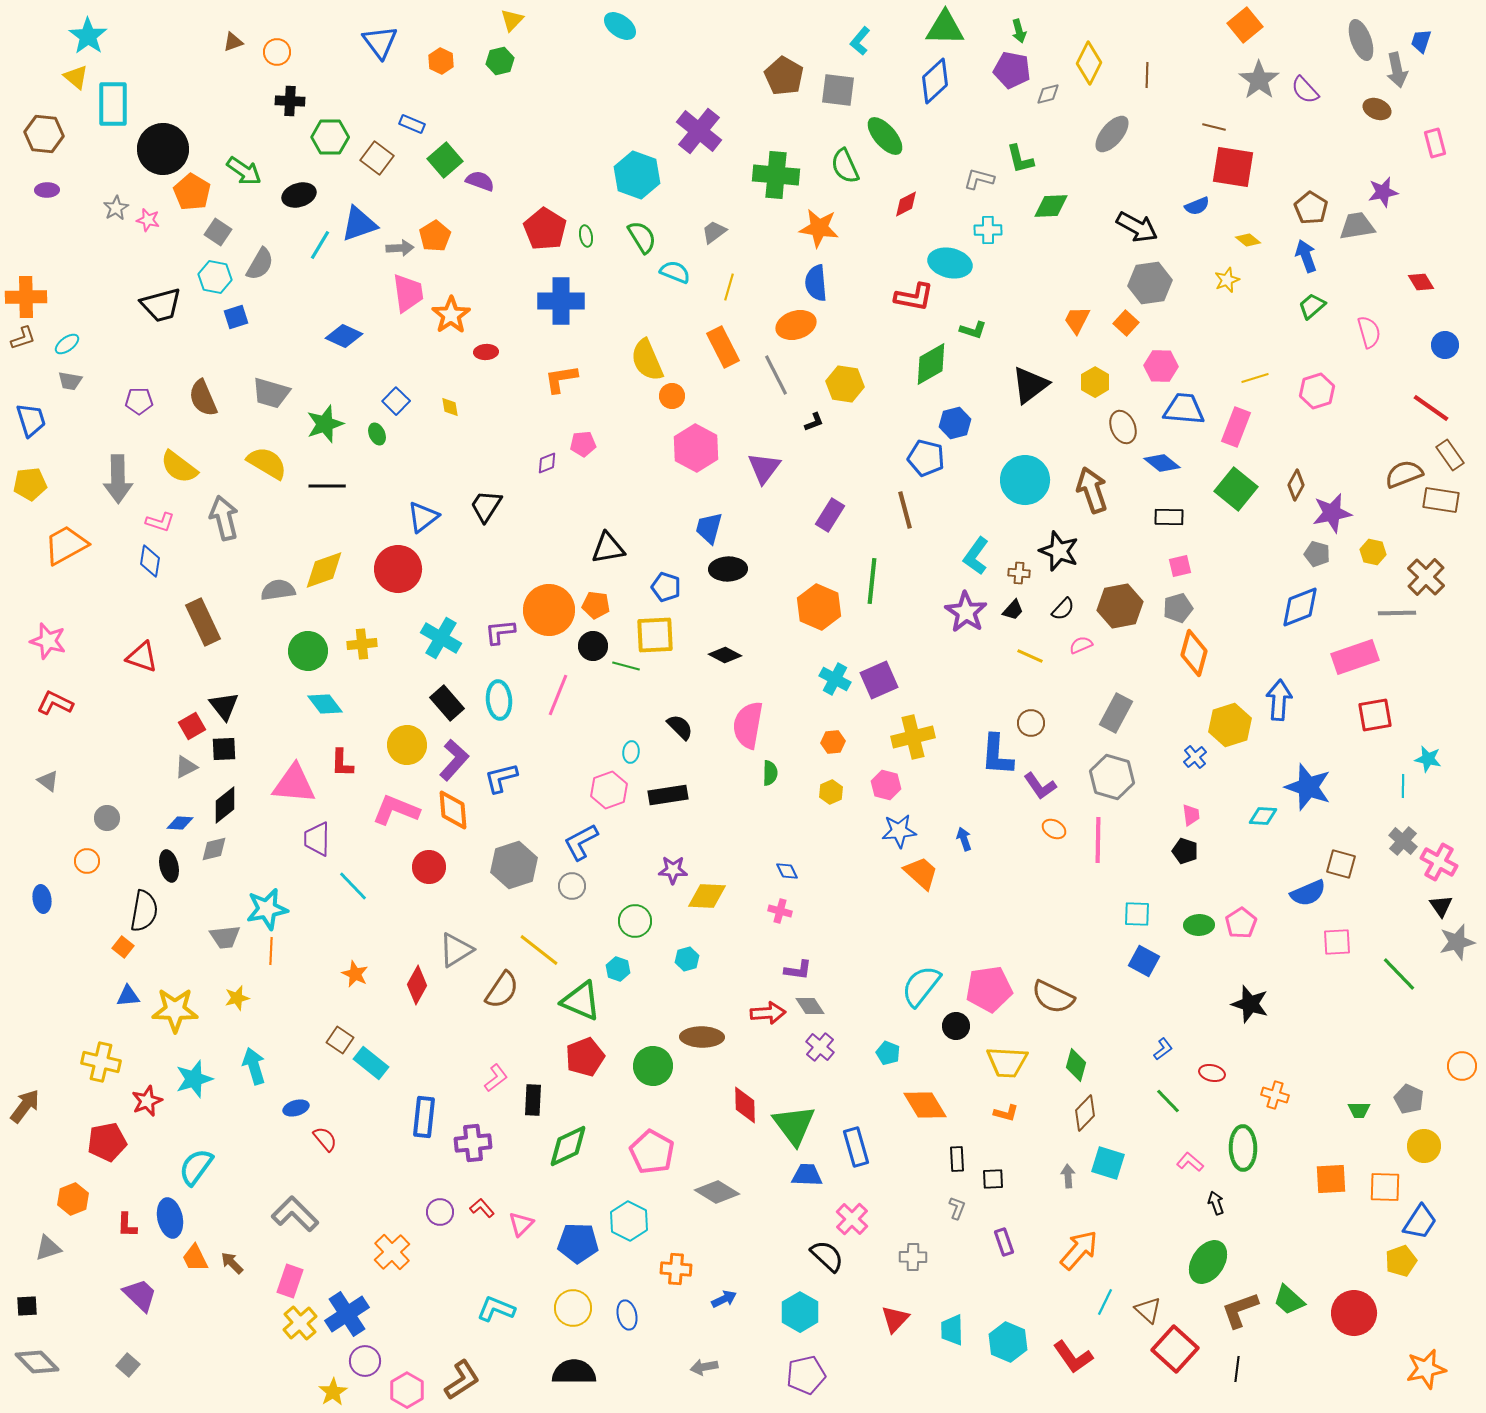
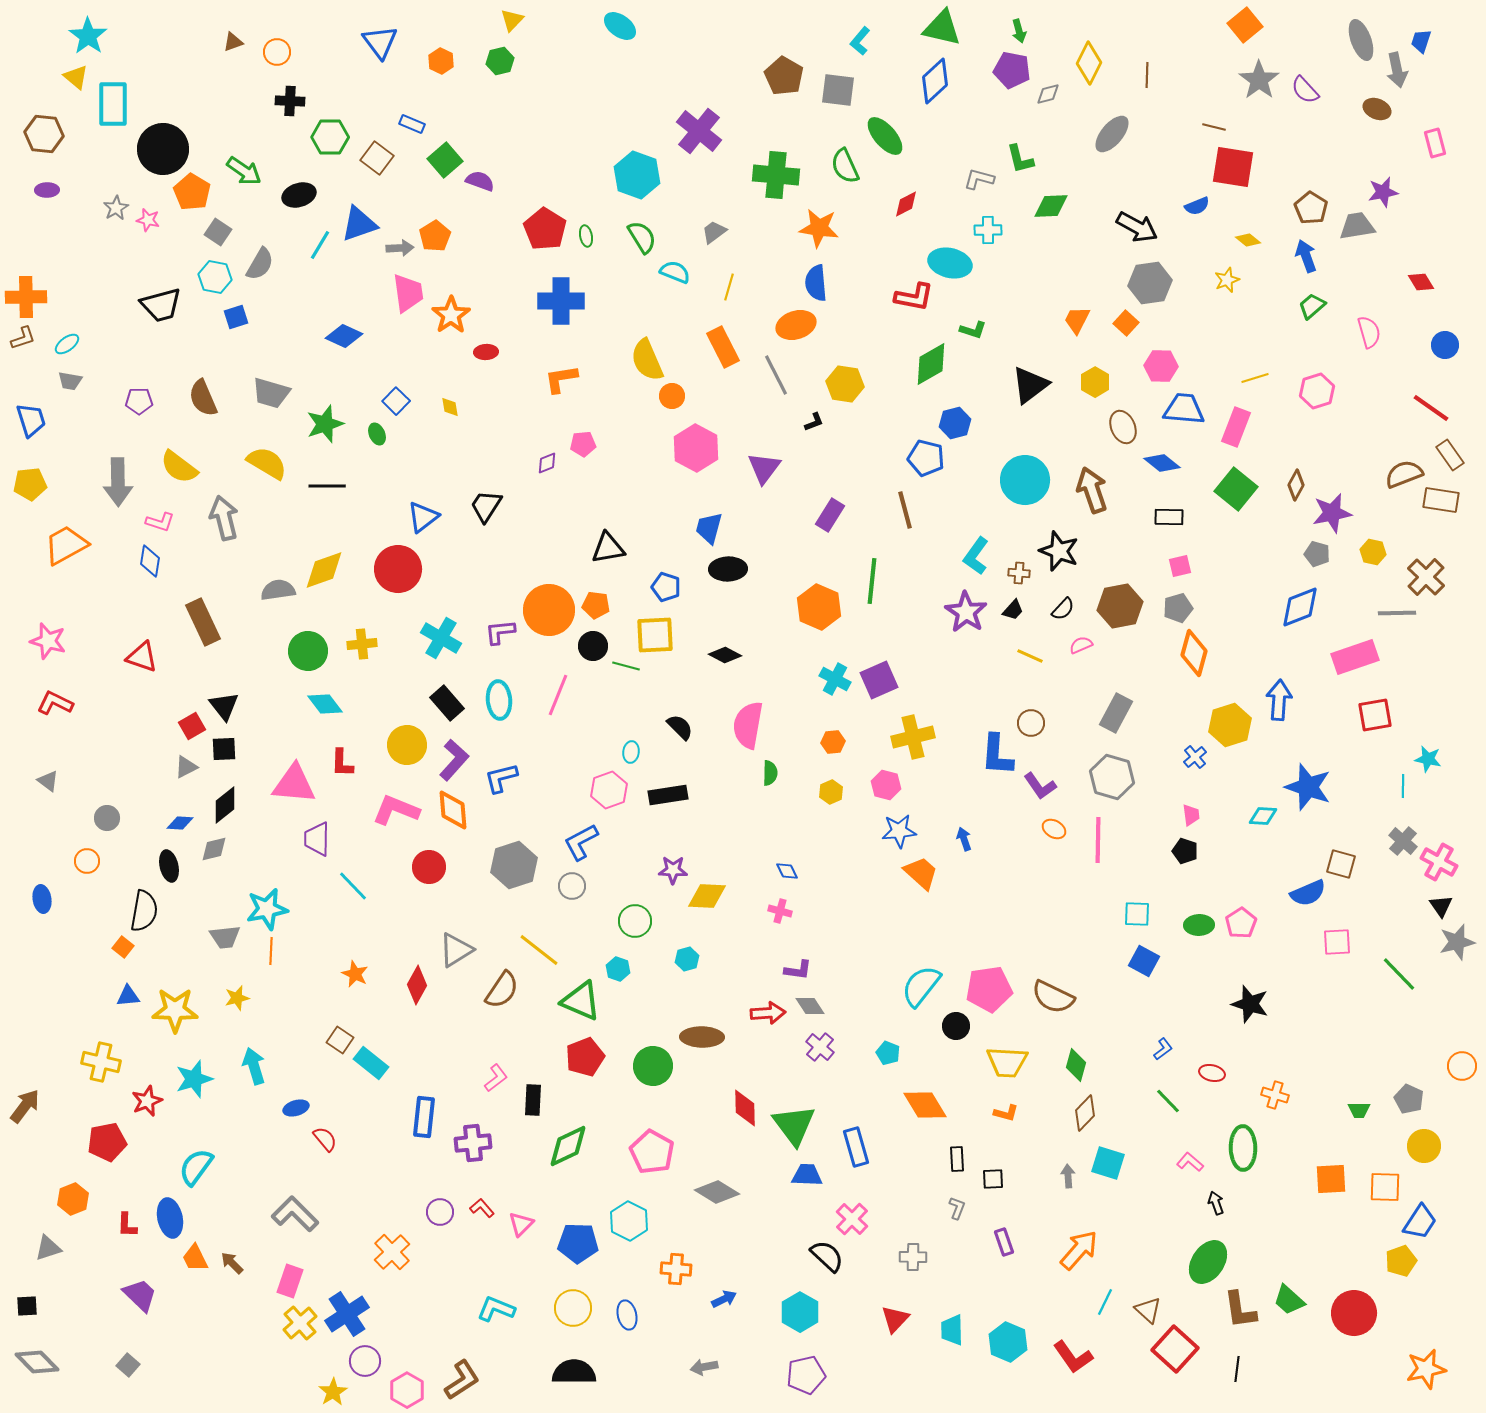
green triangle at (945, 28): moved 3 px left; rotated 12 degrees clockwise
gray arrow at (118, 479): moved 3 px down
red diamond at (745, 1105): moved 3 px down
brown L-shape at (1240, 1310): rotated 78 degrees counterclockwise
